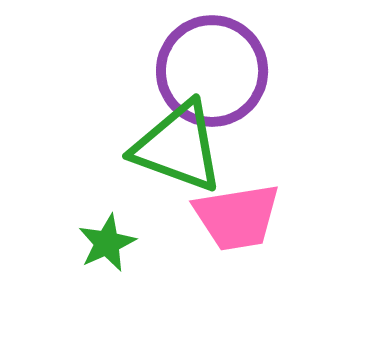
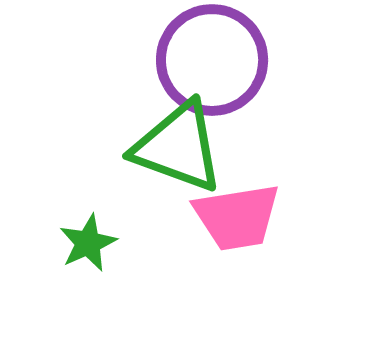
purple circle: moved 11 px up
green star: moved 19 px left
